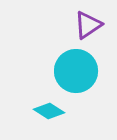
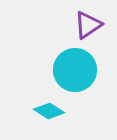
cyan circle: moved 1 px left, 1 px up
